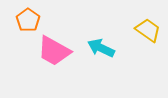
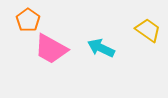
pink trapezoid: moved 3 px left, 2 px up
